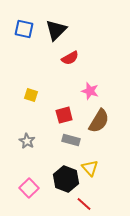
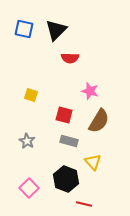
red semicircle: rotated 30 degrees clockwise
red square: rotated 30 degrees clockwise
gray rectangle: moved 2 px left, 1 px down
yellow triangle: moved 3 px right, 6 px up
red line: rotated 28 degrees counterclockwise
